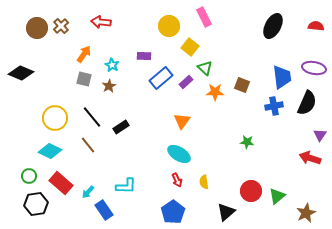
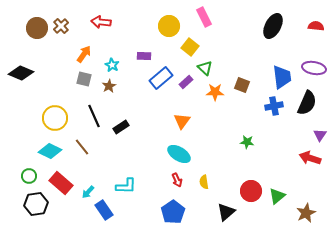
black line at (92, 117): moved 2 px right, 1 px up; rotated 15 degrees clockwise
brown line at (88, 145): moved 6 px left, 2 px down
